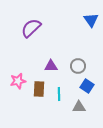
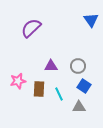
blue square: moved 3 px left
cyan line: rotated 24 degrees counterclockwise
